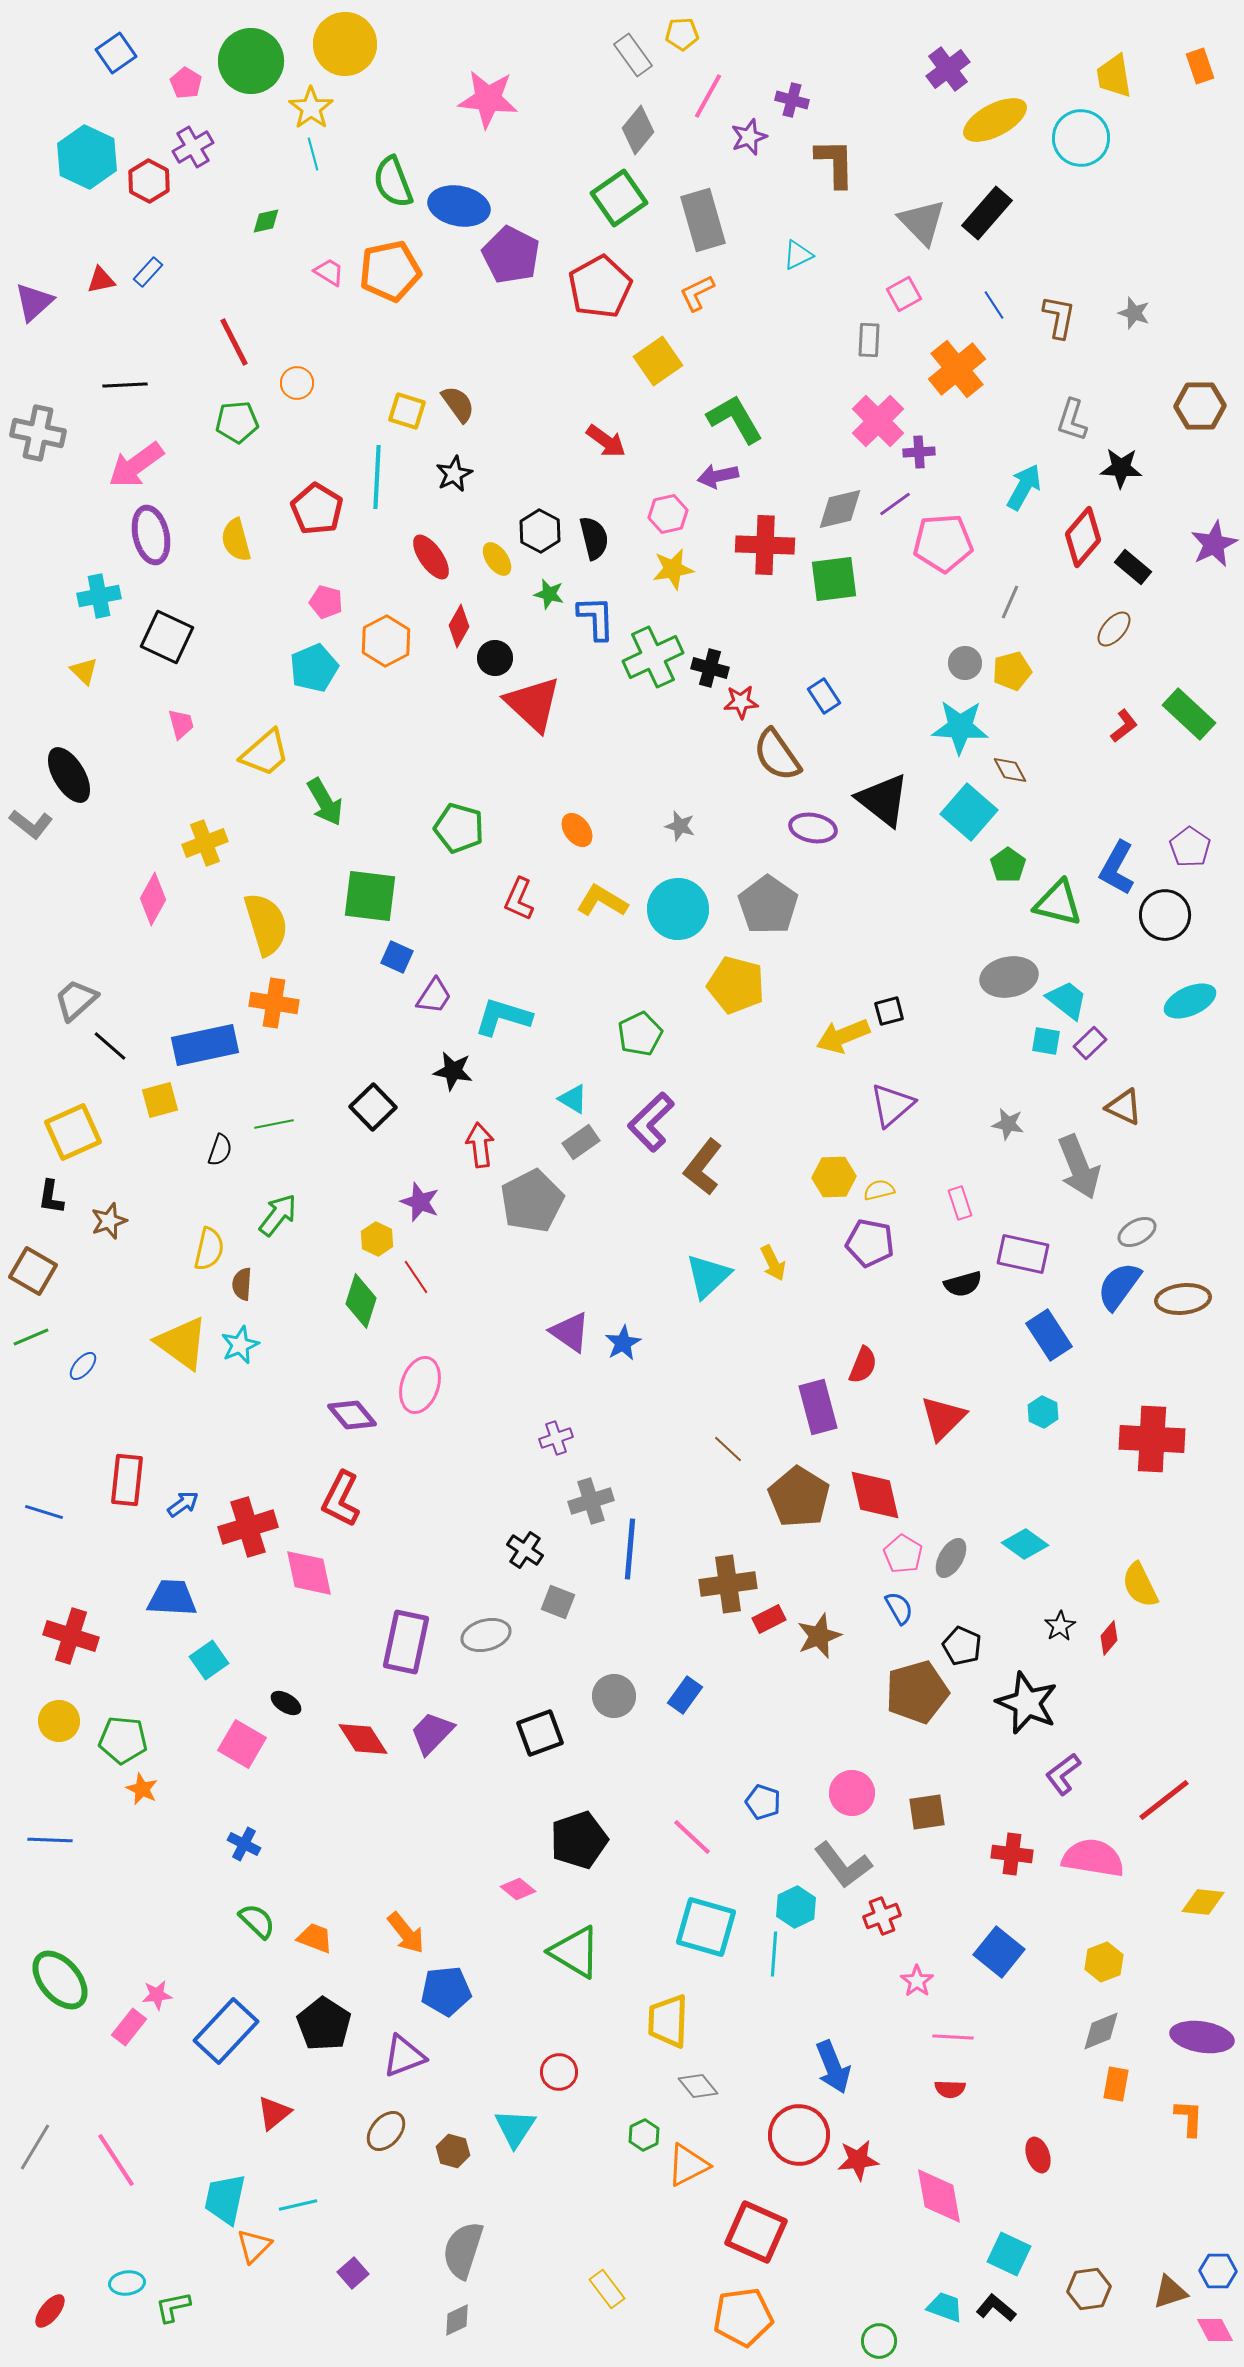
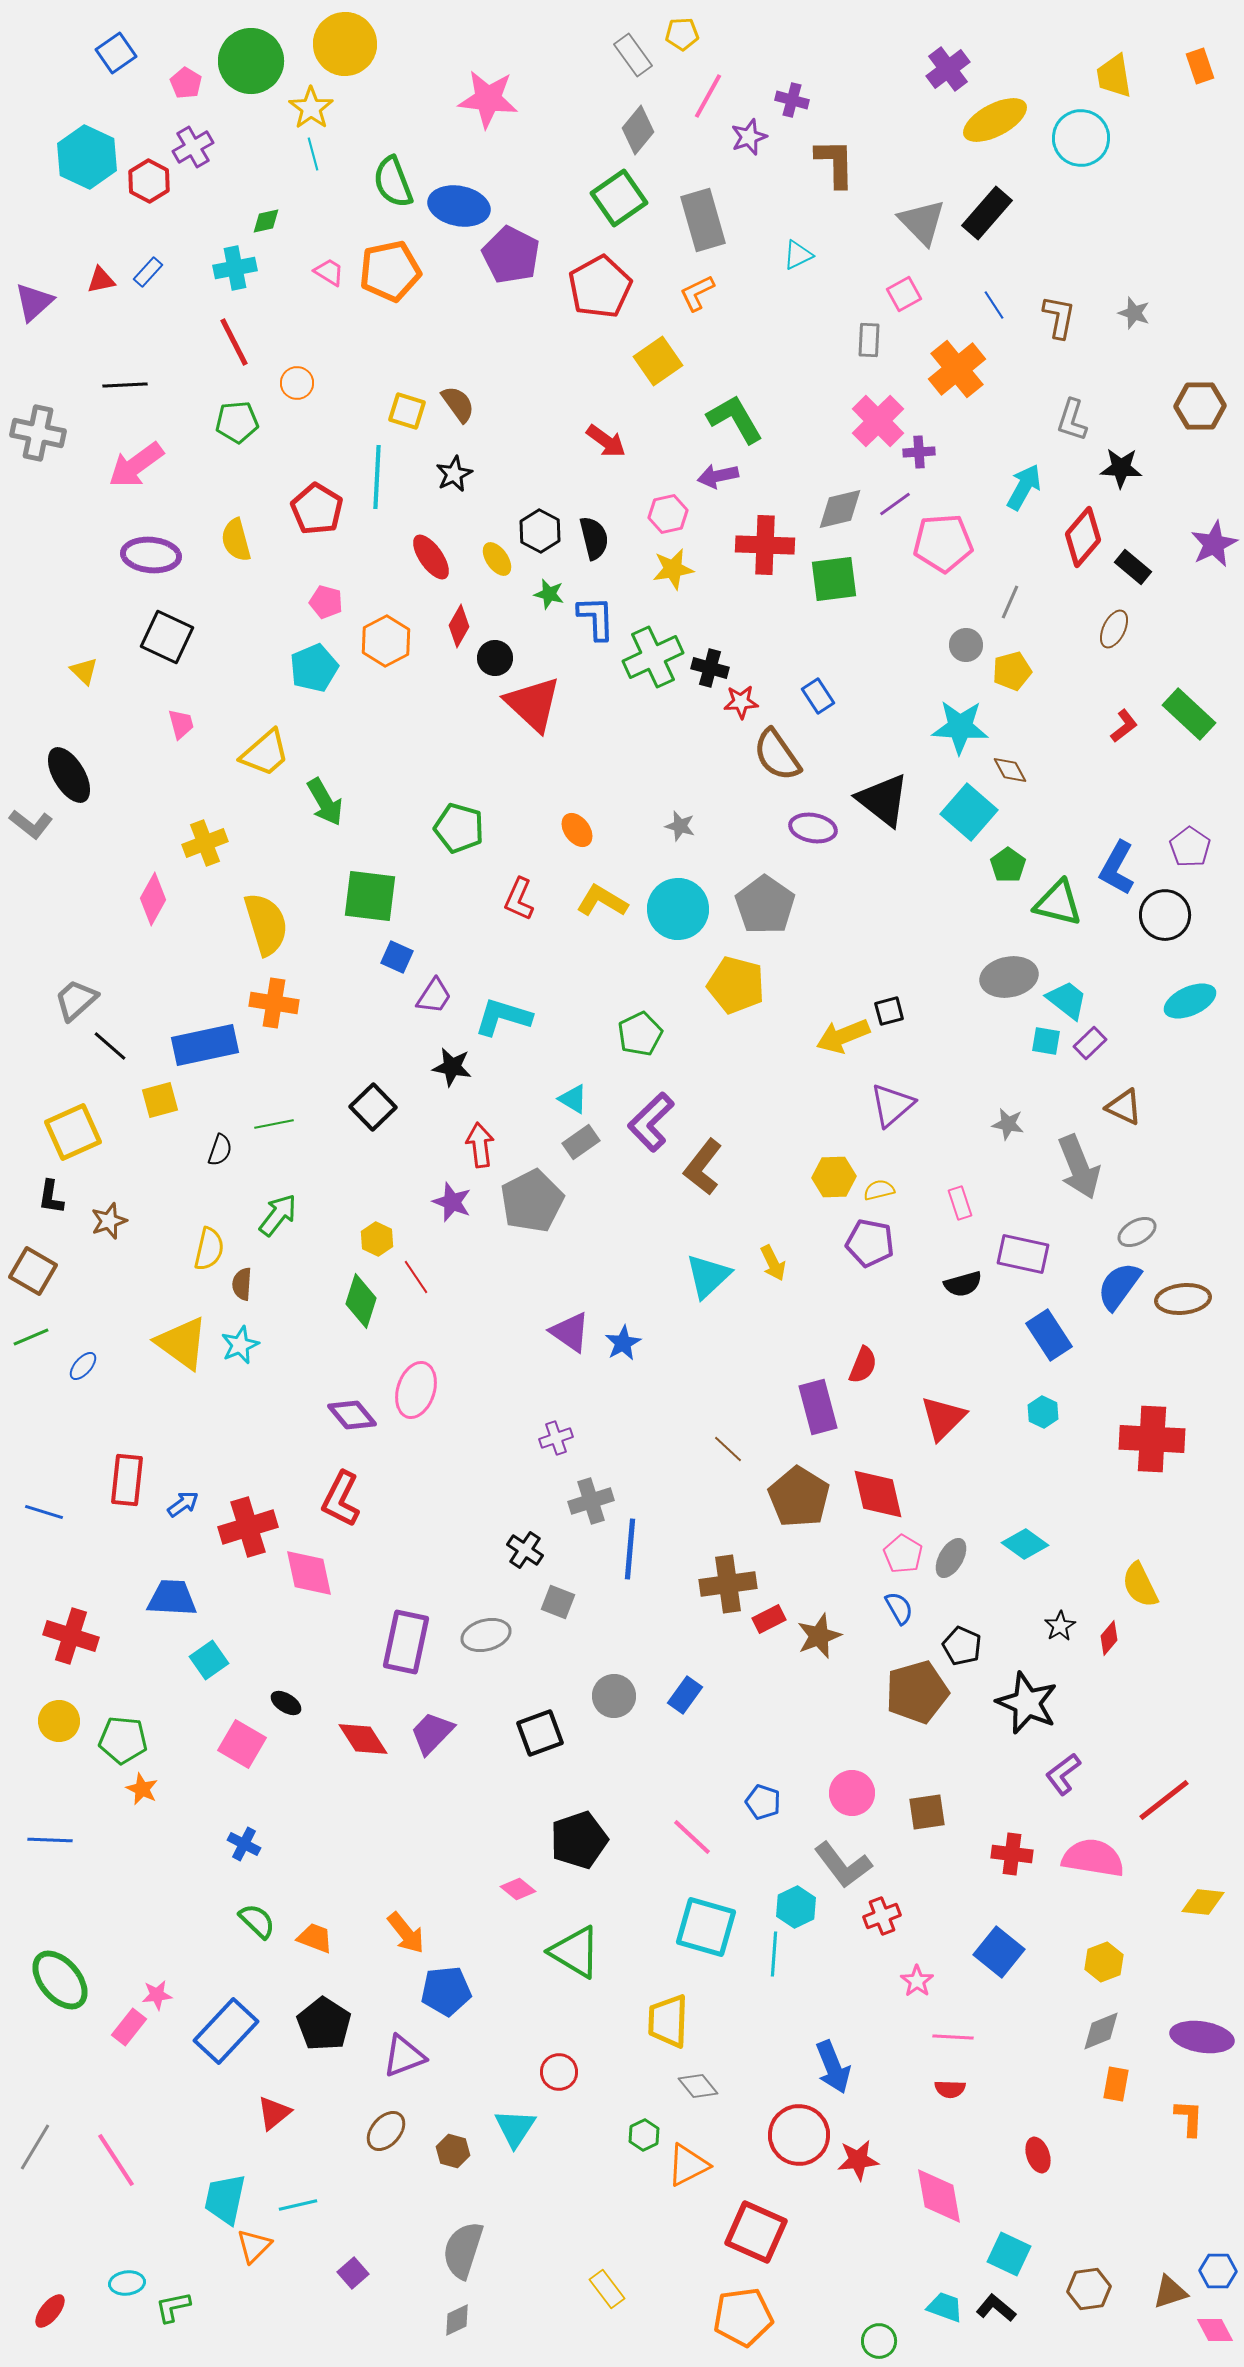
purple ellipse at (151, 535): moved 20 px down; rotated 72 degrees counterclockwise
cyan cross at (99, 596): moved 136 px right, 328 px up
brown ellipse at (1114, 629): rotated 15 degrees counterclockwise
gray circle at (965, 663): moved 1 px right, 18 px up
blue rectangle at (824, 696): moved 6 px left
gray pentagon at (768, 905): moved 3 px left
black star at (453, 1071): moved 1 px left, 4 px up
purple star at (420, 1202): moved 32 px right
pink ellipse at (420, 1385): moved 4 px left, 5 px down
red diamond at (875, 1495): moved 3 px right, 1 px up
